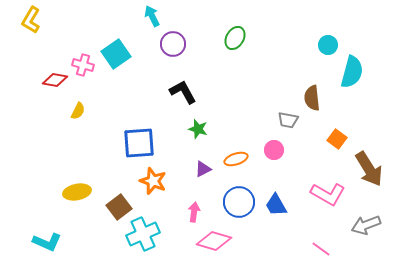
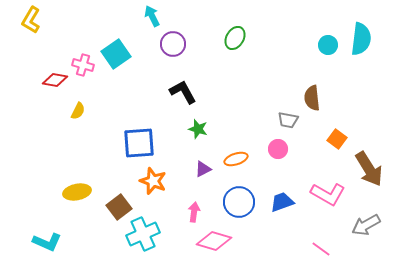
cyan semicircle: moved 9 px right, 33 px up; rotated 8 degrees counterclockwise
pink circle: moved 4 px right, 1 px up
blue trapezoid: moved 6 px right, 3 px up; rotated 100 degrees clockwise
gray arrow: rotated 8 degrees counterclockwise
